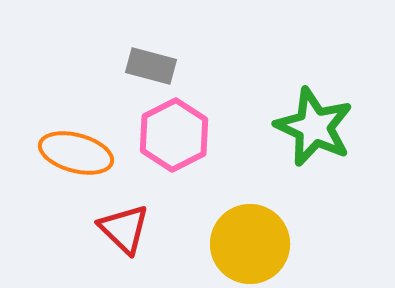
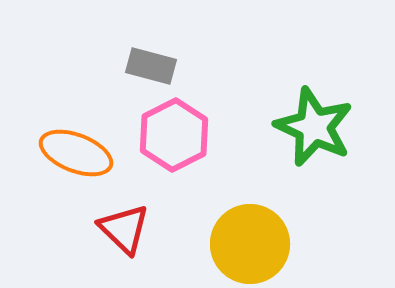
orange ellipse: rotated 6 degrees clockwise
